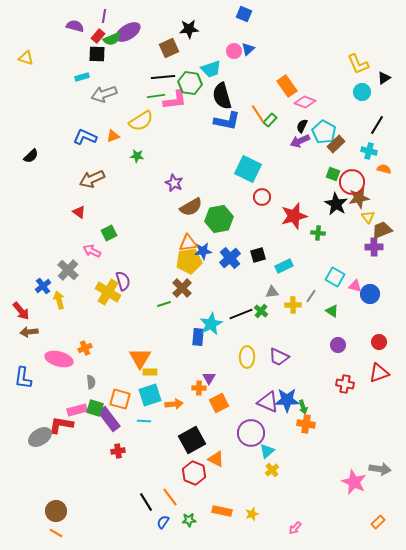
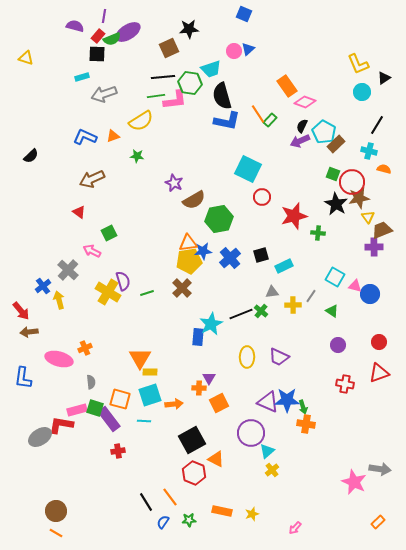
brown semicircle at (191, 207): moved 3 px right, 7 px up
black square at (258, 255): moved 3 px right
green line at (164, 304): moved 17 px left, 11 px up
